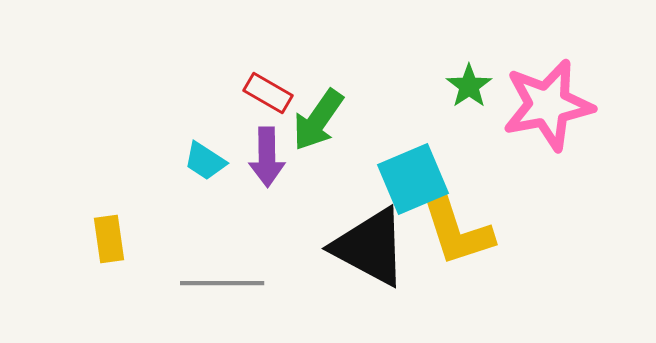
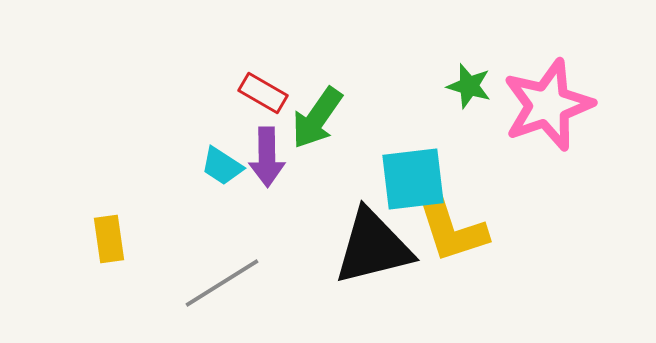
green star: rotated 21 degrees counterclockwise
red rectangle: moved 5 px left
pink star: rotated 8 degrees counterclockwise
green arrow: moved 1 px left, 2 px up
cyan trapezoid: moved 17 px right, 5 px down
cyan square: rotated 16 degrees clockwise
yellow L-shape: moved 6 px left, 3 px up
black triangle: moved 3 px right; rotated 42 degrees counterclockwise
gray line: rotated 32 degrees counterclockwise
